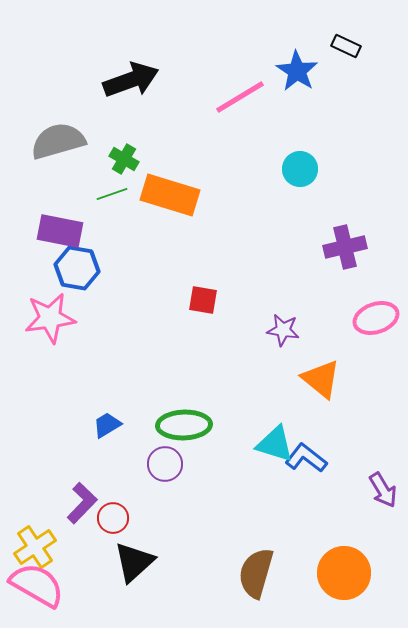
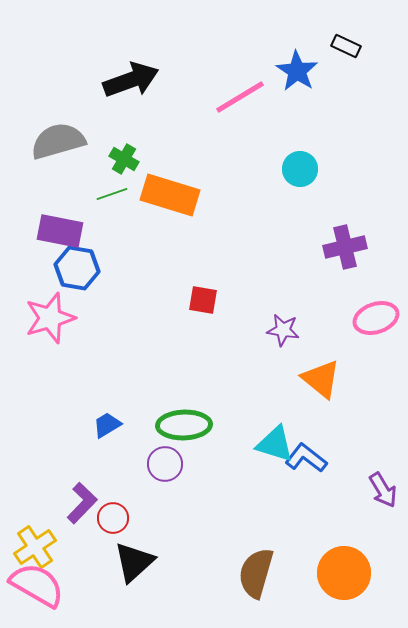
pink star: rotated 9 degrees counterclockwise
